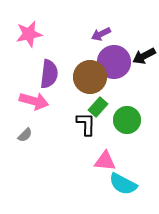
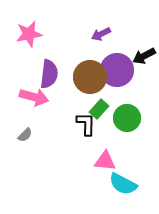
purple circle: moved 3 px right, 8 px down
pink arrow: moved 4 px up
green rectangle: moved 1 px right, 2 px down
green circle: moved 2 px up
